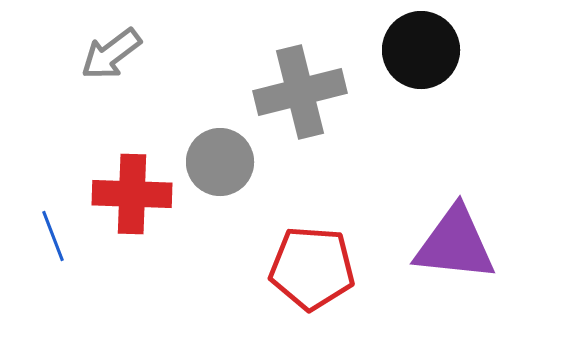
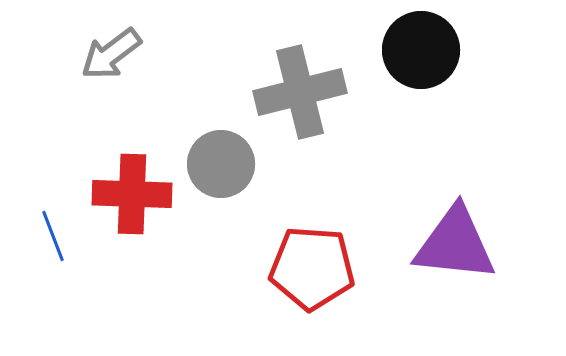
gray circle: moved 1 px right, 2 px down
